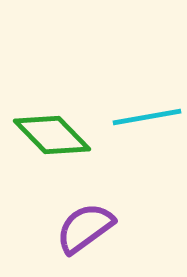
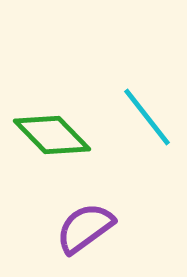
cyan line: rotated 62 degrees clockwise
